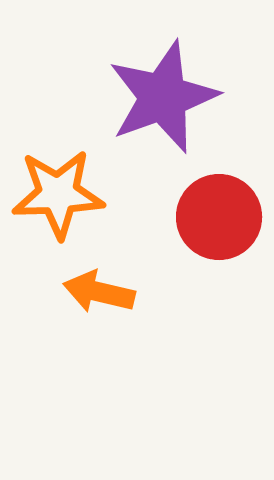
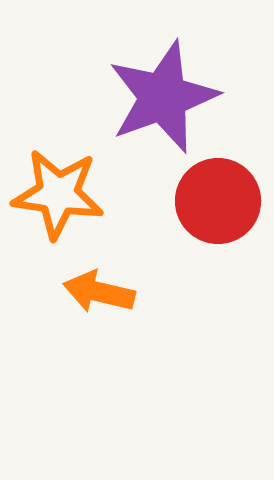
orange star: rotated 10 degrees clockwise
red circle: moved 1 px left, 16 px up
